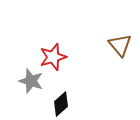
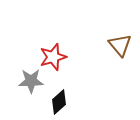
gray star: rotated 20 degrees counterclockwise
black diamond: moved 2 px left, 2 px up
